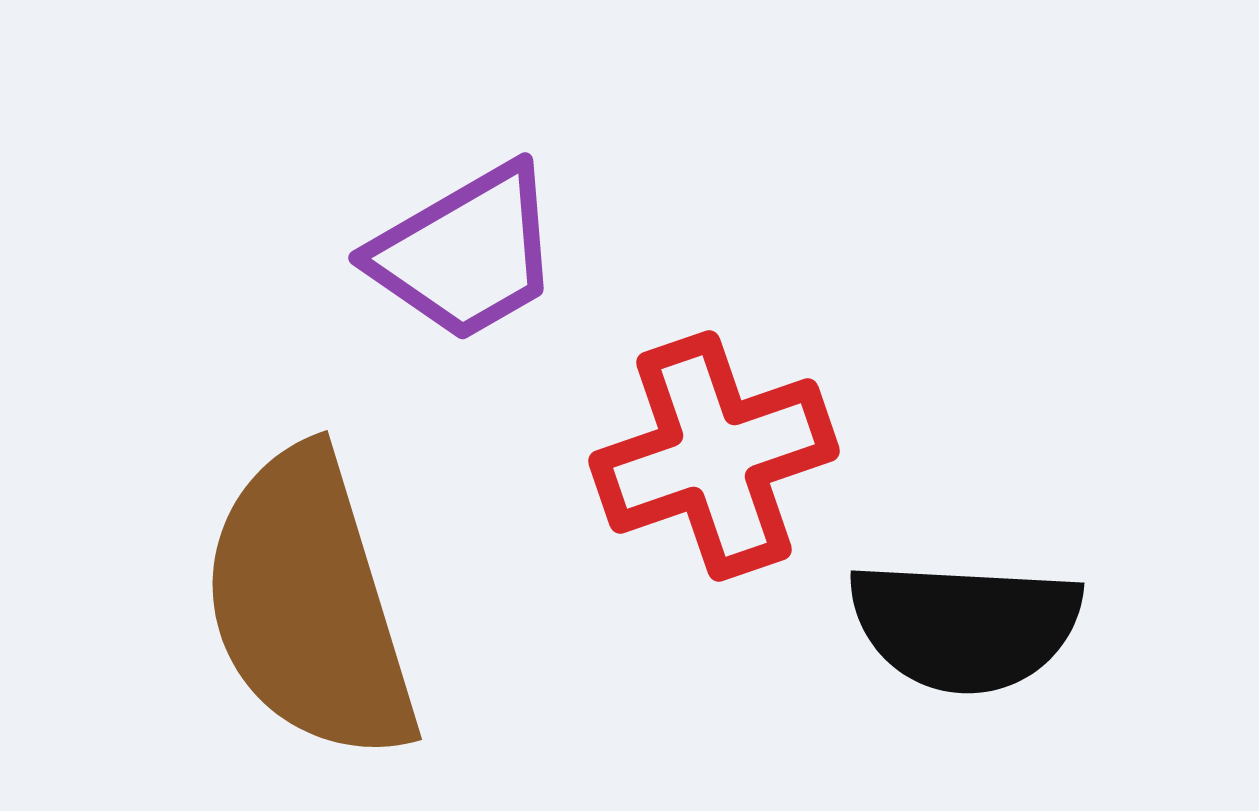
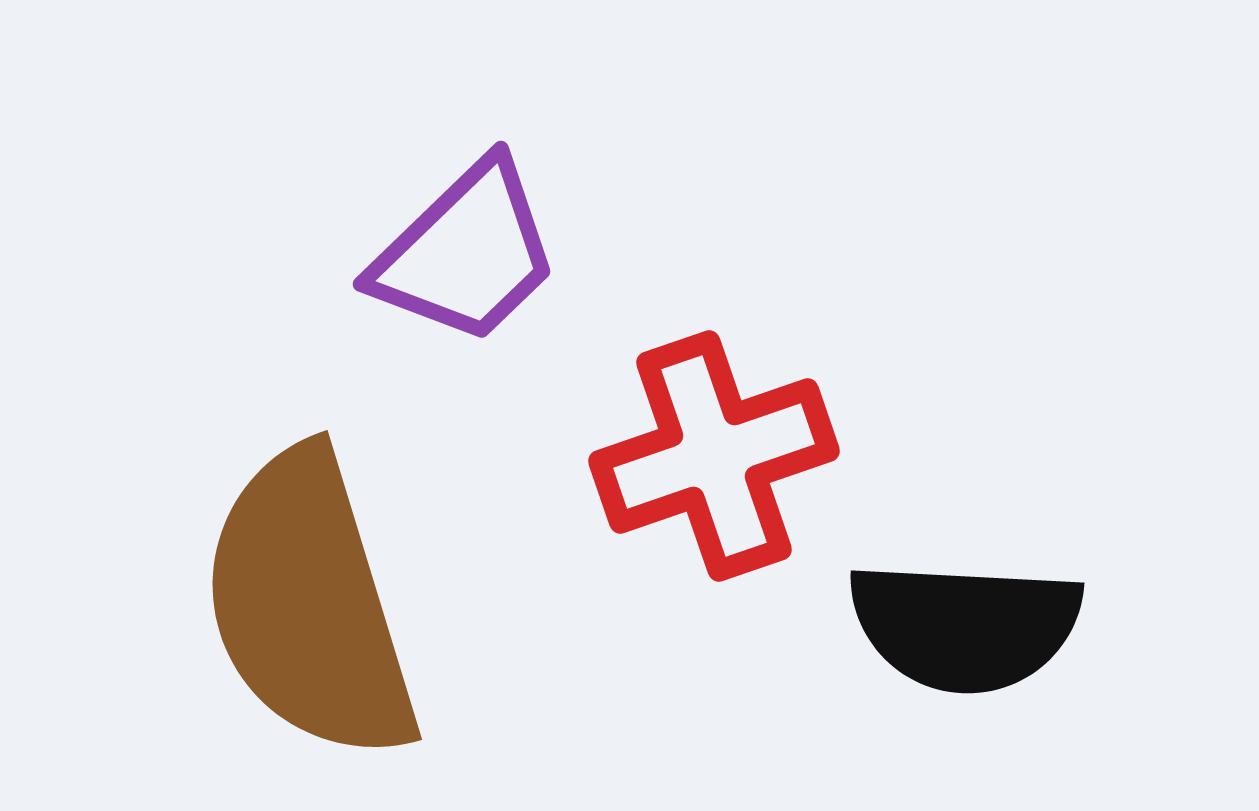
purple trapezoid: rotated 14 degrees counterclockwise
